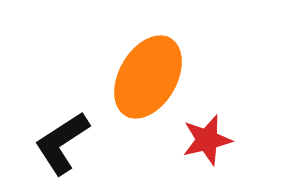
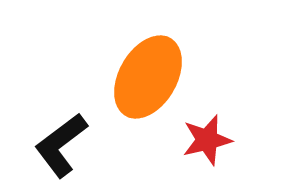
black L-shape: moved 1 px left, 2 px down; rotated 4 degrees counterclockwise
